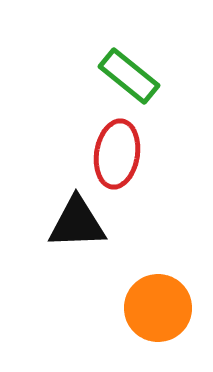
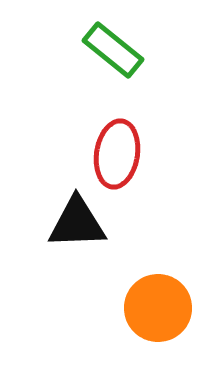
green rectangle: moved 16 px left, 26 px up
